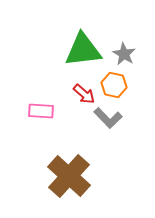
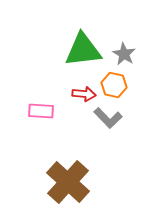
red arrow: rotated 35 degrees counterclockwise
brown cross: moved 1 px left, 6 px down
